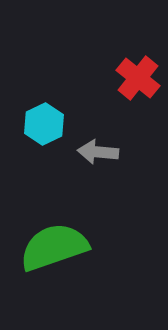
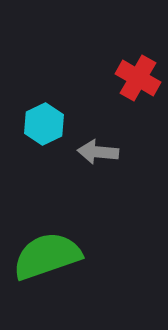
red cross: rotated 9 degrees counterclockwise
green semicircle: moved 7 px left, 9 px down
